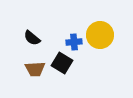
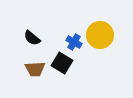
blue cross: rotated 35 degrees clockwise
